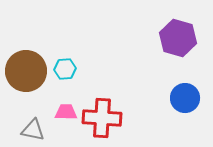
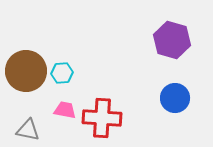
purple hexagon: moved 6 px left, 2 px down
cyan hexagon: moved 3 px left, 4 px down
blue circle: moved 10 px left
pink trapezoid: moved 1 px left, 2 px up; rotated 10 degrees clockwise
gray triangle: moved 5 px left
